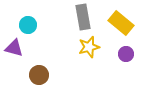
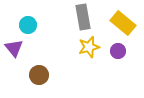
yellow rectangle: moved 2 px right
purple triangle: rotated 36 degrees clockwise
purple circle: moved 8 px left, 3 px up
